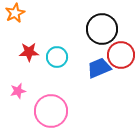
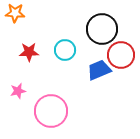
orange star: rotated 30 degrees clockwise
cyan circle: moved 8 px right, 7 px up
blue trapezoid: moved 2 px down
